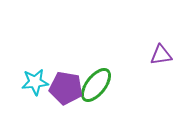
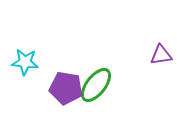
cyan star: moved 10 px left, 20 px up; rotated 12 degrees clockwise
